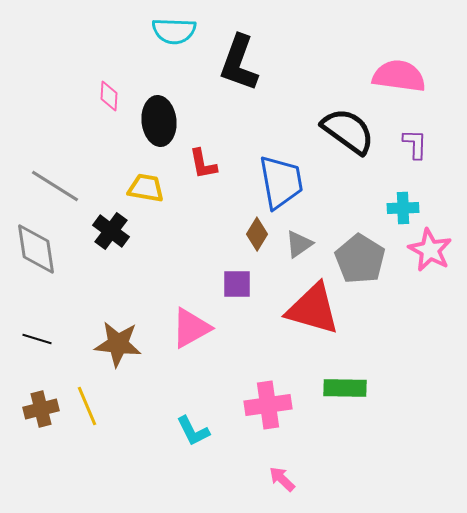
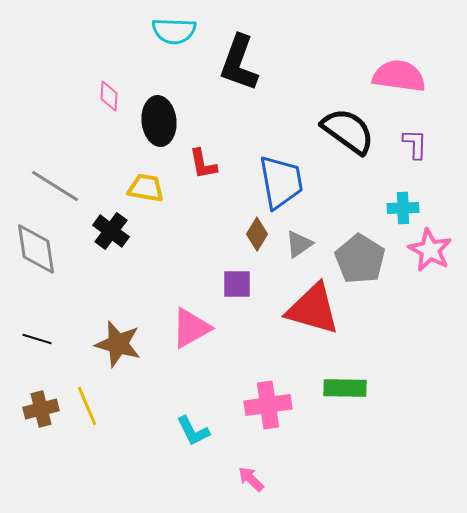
brown star: rotated 9 degrees clockwise
pink arrow: moved 31 px left
